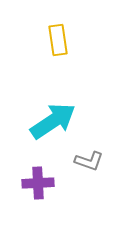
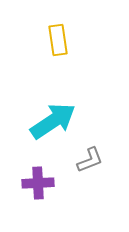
gray L-shape: moved 1 px right, 1 px up; rotated 40 degrees counterclockwise
